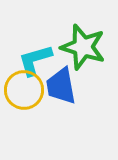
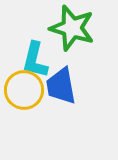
green star: moved 11 px left, 19 px up
cyan L-shape: rotated 60 degrees counterclockwise
